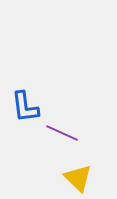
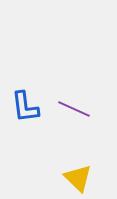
purple line: moved 12 px right, 24 px up
